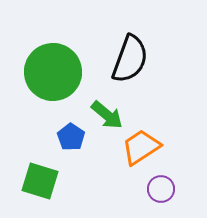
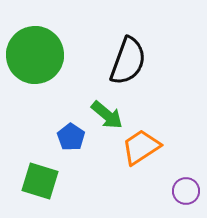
black semicircle: moved 2 px left, 2 px down
green circle: moved 18 px left, 17 px up
purple circle: moved 25 px right, 2 px down
